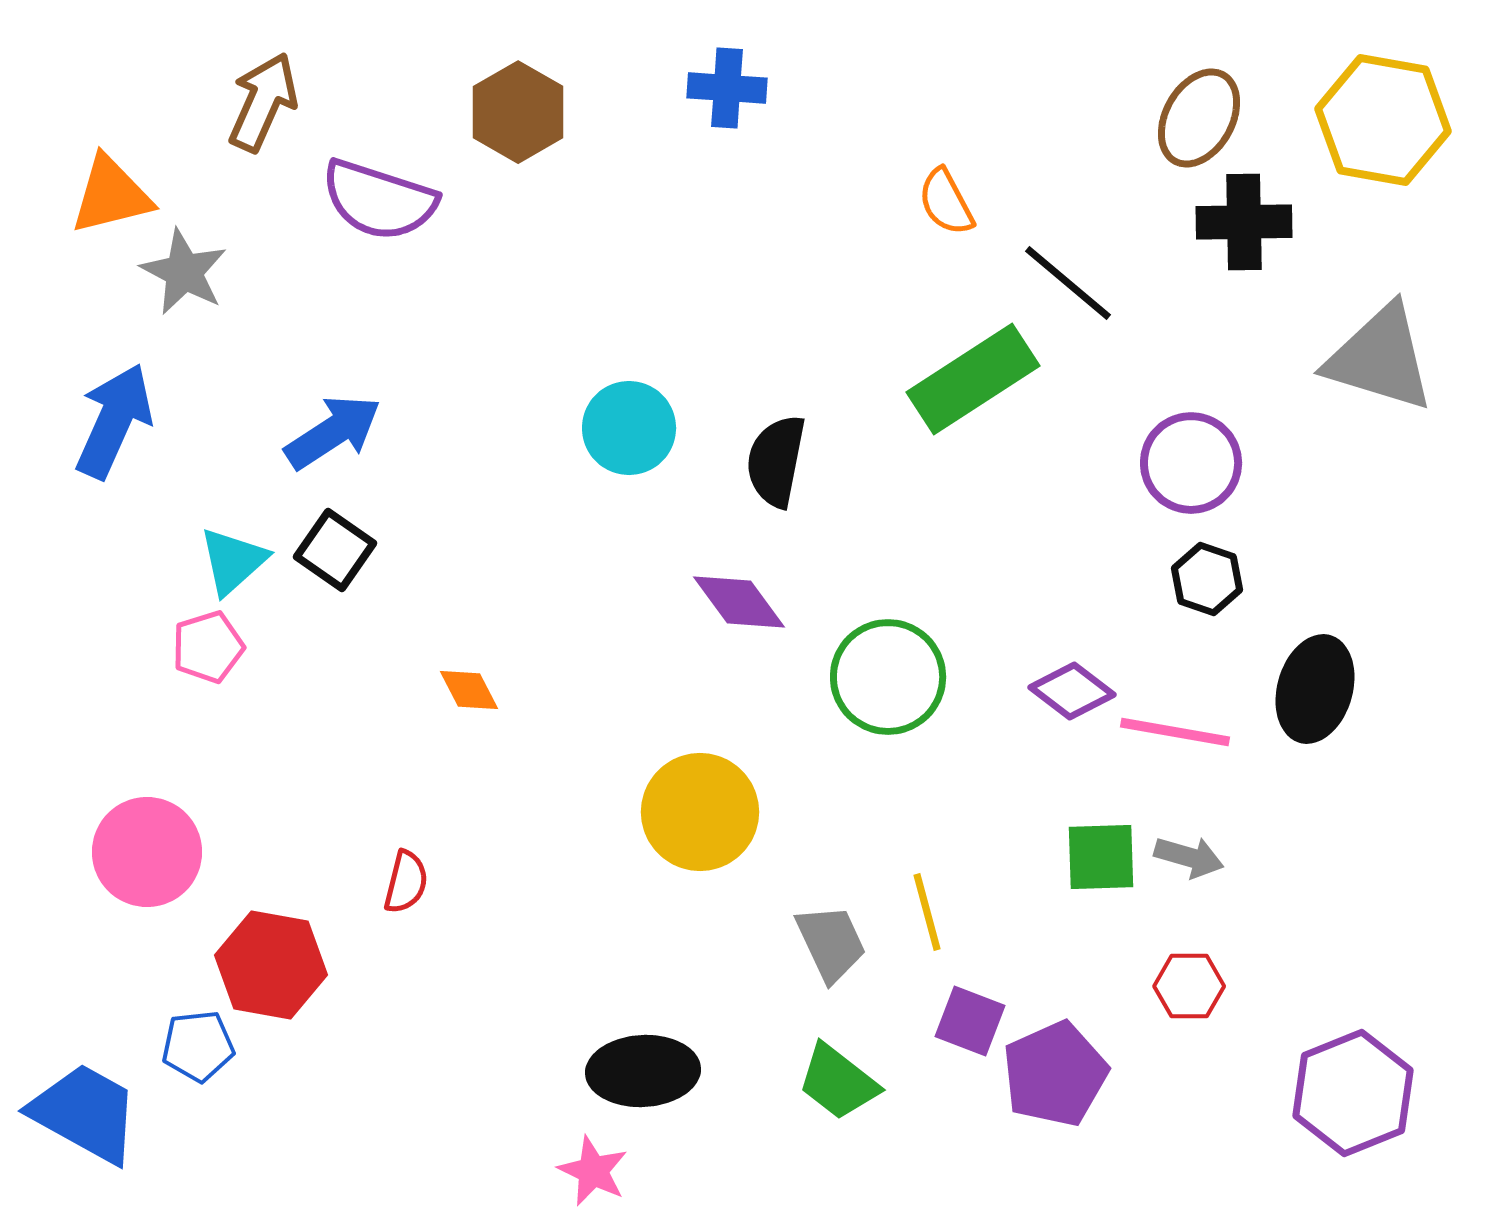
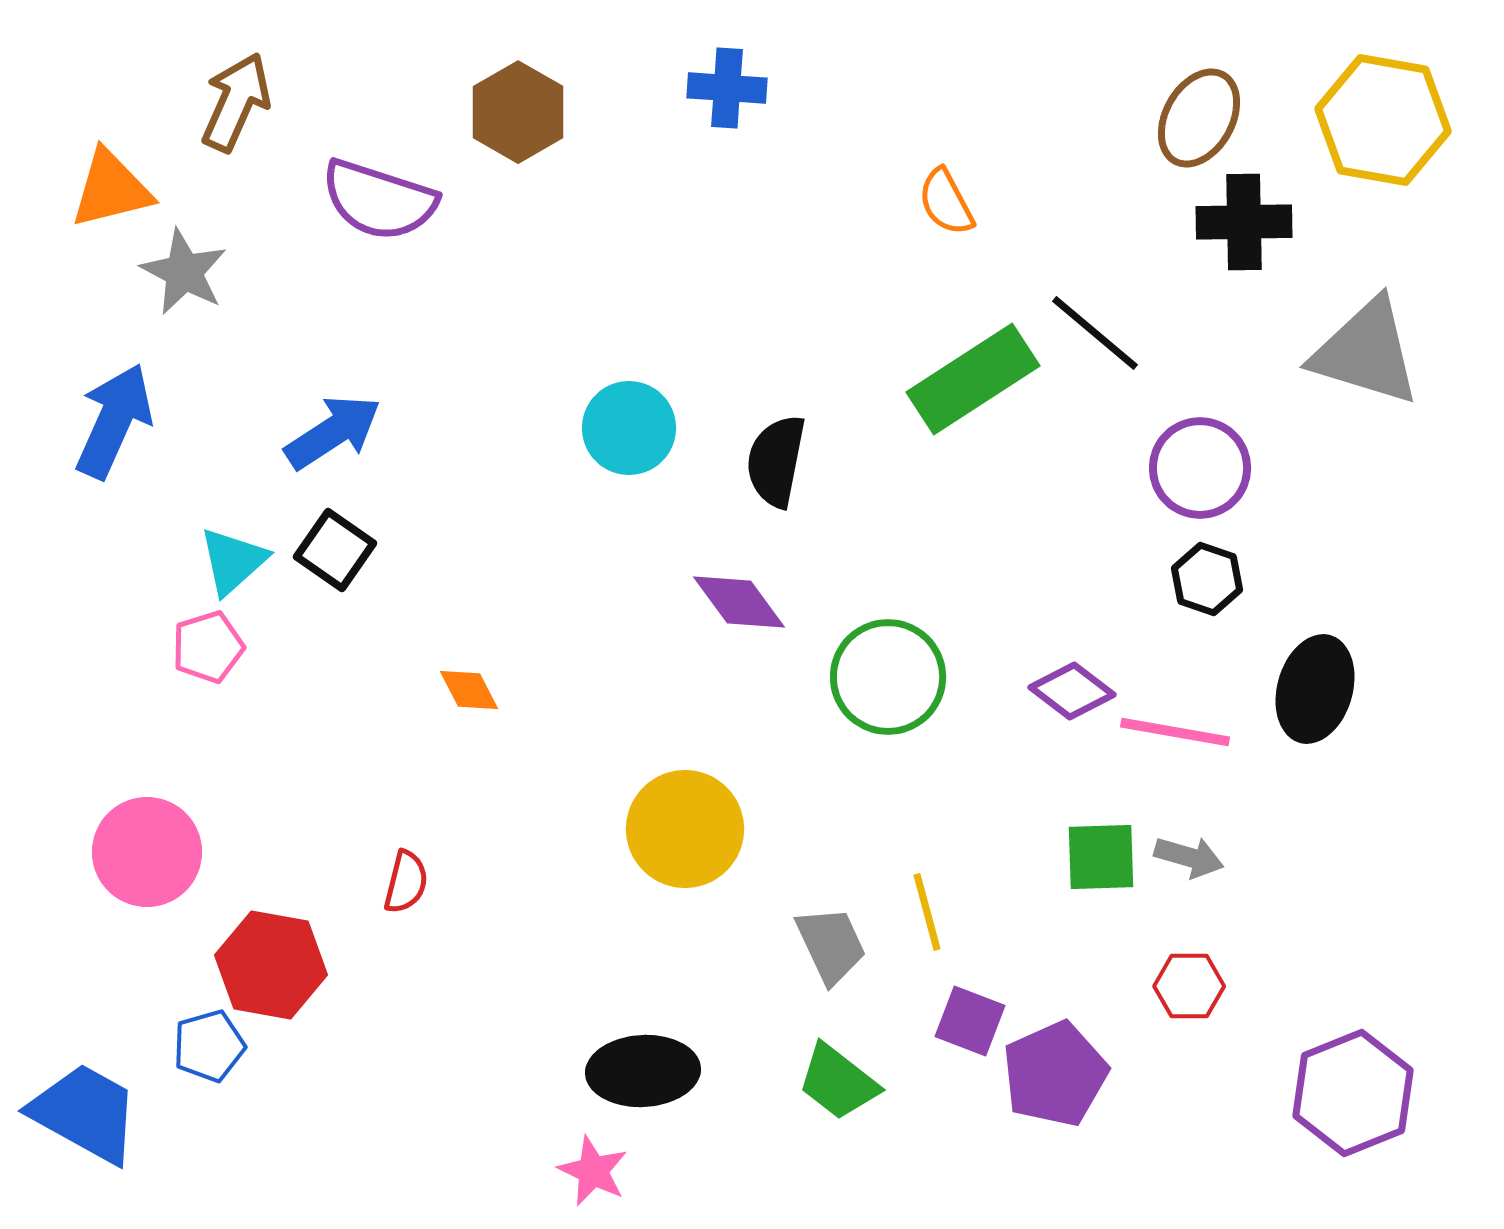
brown arrow at (263, 102): moved 27 px left
orange triangle at (111, 195): moved 6 px up
black line at (1068, 283): moved 27 px right, 50 px down
gray triangle at (1380, 358): moved 14 px left, 6 px up
purple circle at (1191, 463): moved 9 px right, 5 px down
yellow circle at (700, 812): moved 15 px left, 17 px down
gray trapezoid at (831, 943): moved 2 px down
blue pentagon at (198, 1046): moved 11 px right; rotated 10 degrees counterclockwise
